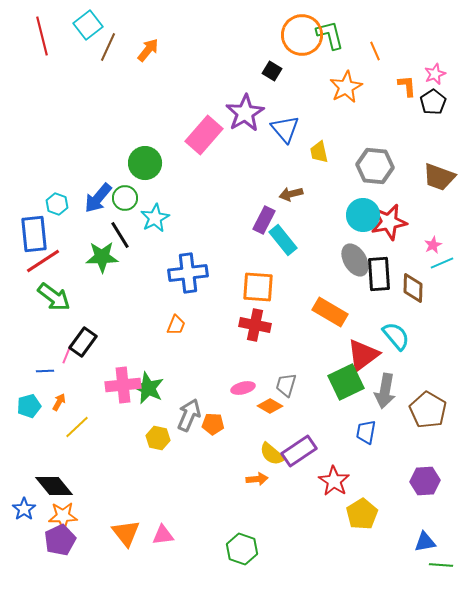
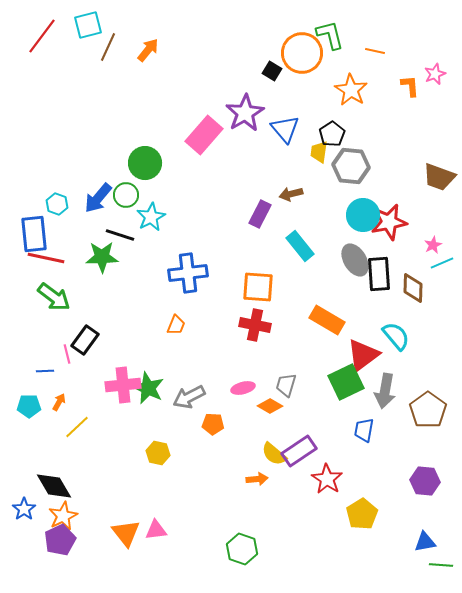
cyan square at (88, 25): rotated 24 degrees clockwise
orange circle at (302, 35): moved 18 px down
red line at (42, 36): rotated 51 degrees clockwise
orange line at (375, 51): rotated 54 degrees counterclockwise
orange L-shape at (407, 86): moved 3 px right
orange star at (346, 87): moved 5 px right, 3 px down; rotated 12 degrees counterclockwise
black pentagon at (433, 102): moved 101 px left, 32 px down
yellow trapezoid at (319, 152): rotated 20 degrees clockwise
gray hexagon at (375, 166): moved 24 px left
green circle at (125, 198): moved 1 px right, 3 px up
cyan star at (155, 218): moved 4 px left, 1 px up
purple rectangle at (264, 220): moved 4 px left, 6 px up
black line at (120, 235): rotated 40 degrees counterclockwise
cyan rectangle at (283, 240): moved 17 px right, 6 px down
red line at (43, 261): moved 3 px right, 3 px up; rotated 45 degrees clockwise
orange rectangle at (330, 312): moved 3 px left, 8 px down
black rectangle at (83, 342): moved 2 px right, 2 px up
pink line at (67, 354): rotated 36 degrees counterclockwise
cyan pentagon at (29, 406): rotated 15 degrees clockwise
brown pentagon at (428, 410): rotated 6 degrees clockwise
gray arrow at (189, 415): moved 18 px up; rotated 140 degrees counterclockwise
blue trapezoid at (366, 432): moved 2 px left, 2 px up
yellow hexagon at (158, 438): moved 15 px down
yellow semicircle at (272, 454): moved 2 px right
red star at (334, 481): moved 7 px left, 2 px up
purple hexagon at (425, 481): rotated 8 degrees clockwise
black diamond at (54, 486): rotated 9 degrees clockwise
orange star at (63, 516): rotated 24 degrees counterclockwise
pink triangle at (163, 535): moved 7 px left, 5 px up
